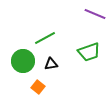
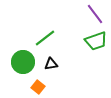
purple line: rotated 30 degrees clockwise
green line: rotated 10 degrees counterclockwise
green trapezoid: moved 7 px right, 11 px up
green circle: moved 1 px down
